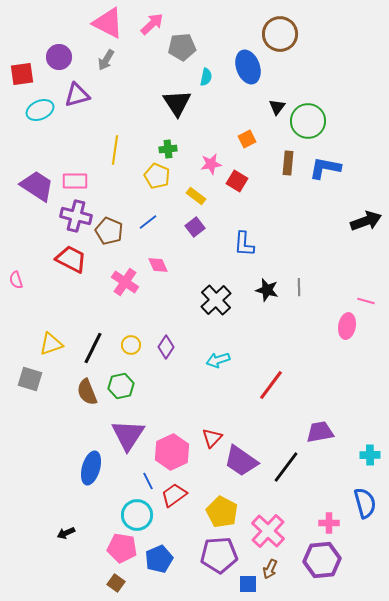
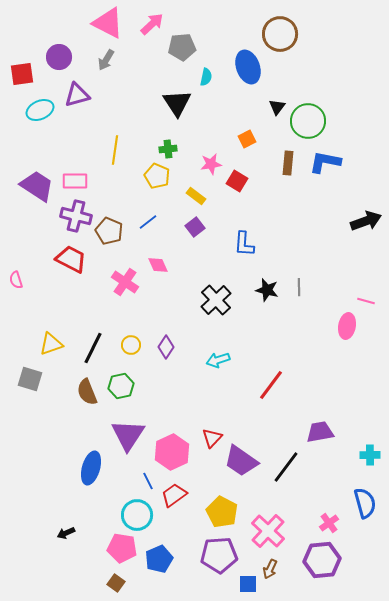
blue L-shape at (325, 168): moved 6 px up
pink cross at (329, 523): rotated 36 degrees counterclockwise
